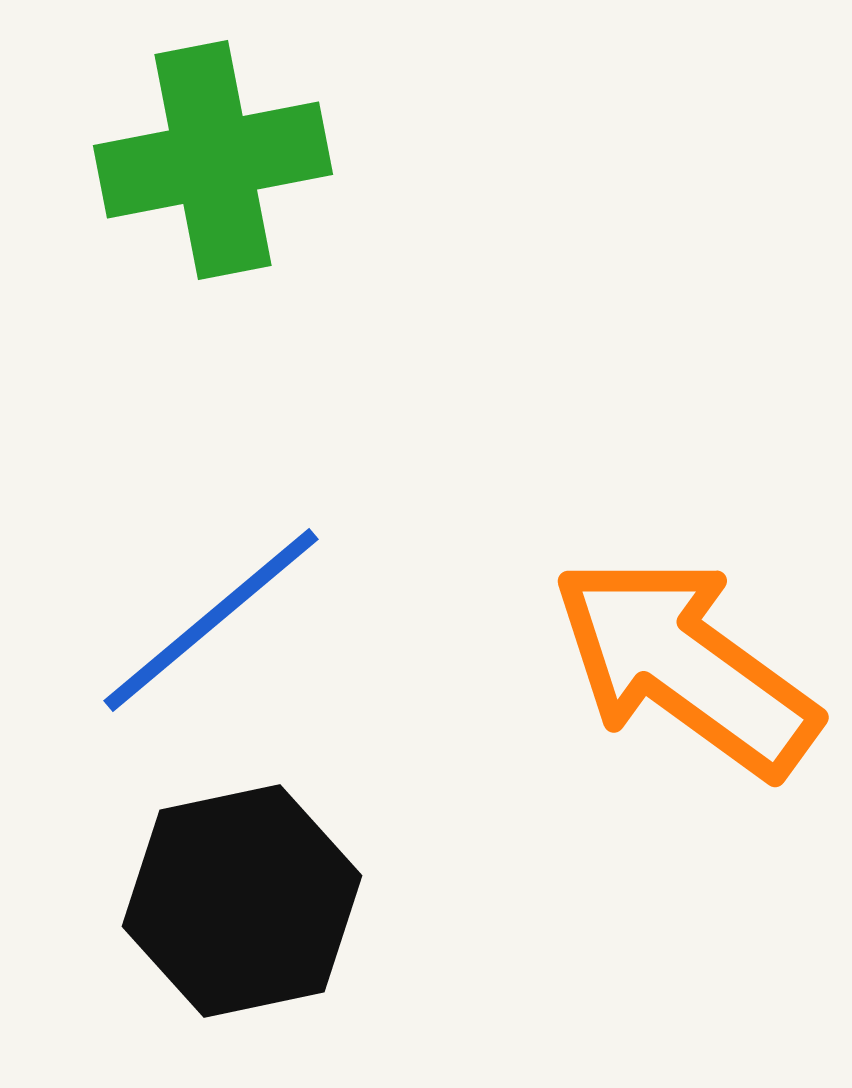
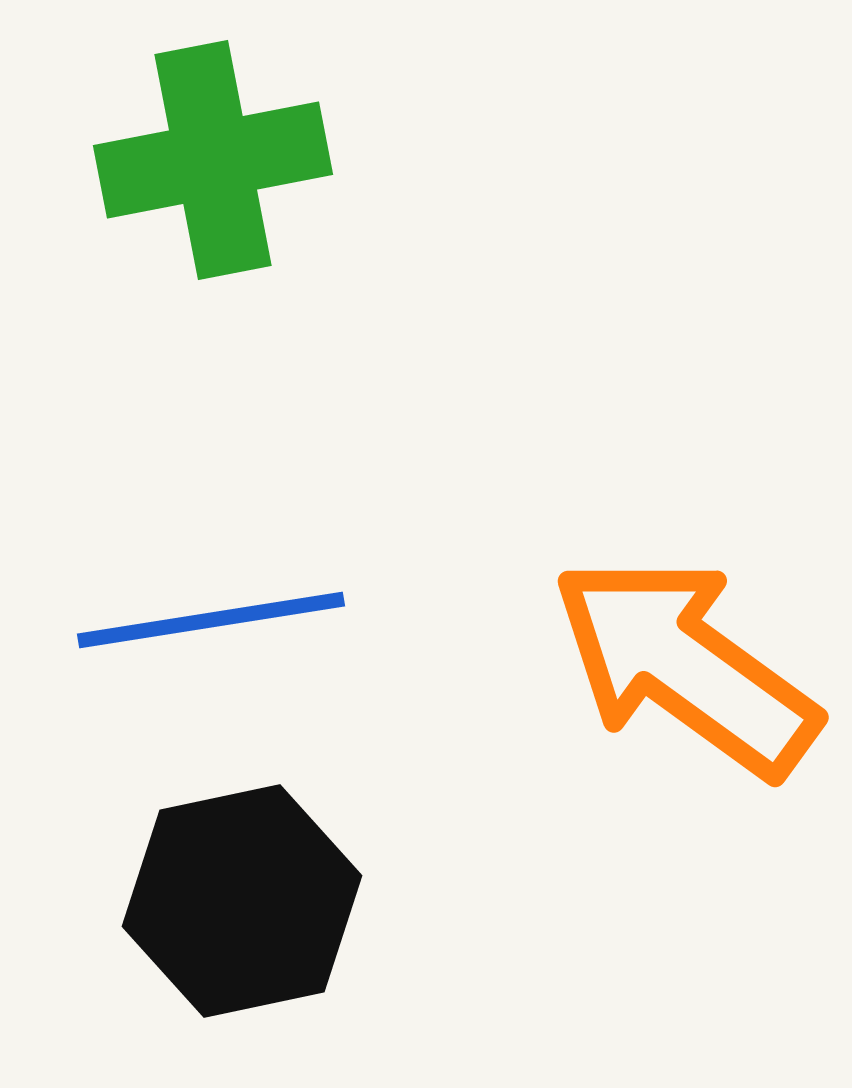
blue line: rotated 31 degrees clockwise
